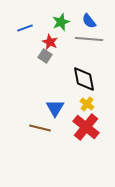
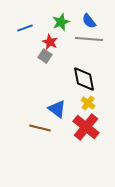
yellow cross: moved 1 px right, 1 px up
blue triangle: moved 2 px right, 1 px down; rotated 24 degrees counterclockwise
